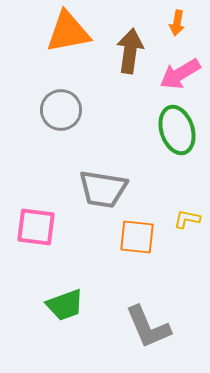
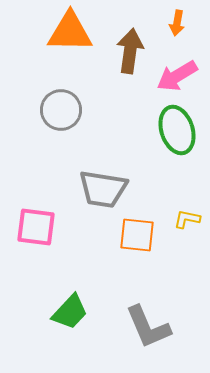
orange triangle: moved 2 px right; rotated 12 degrees clockwise
pink arrow: moved 3 px left, 2 px down
orange square: moved 2 px up
green trapezoid: moved 5 px right, 7 px down; rotated 27 degrees counterclockwise
